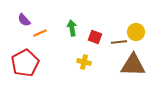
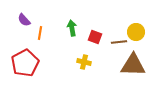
orange line: rotated 56 degrees counterclockwise
